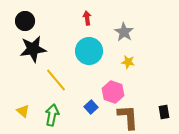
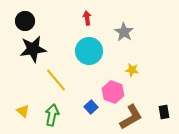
yellow star: moved 4 px right, 8 px down
brown L-shape: moved 3 px right; rotated 64 degrees clockwise
